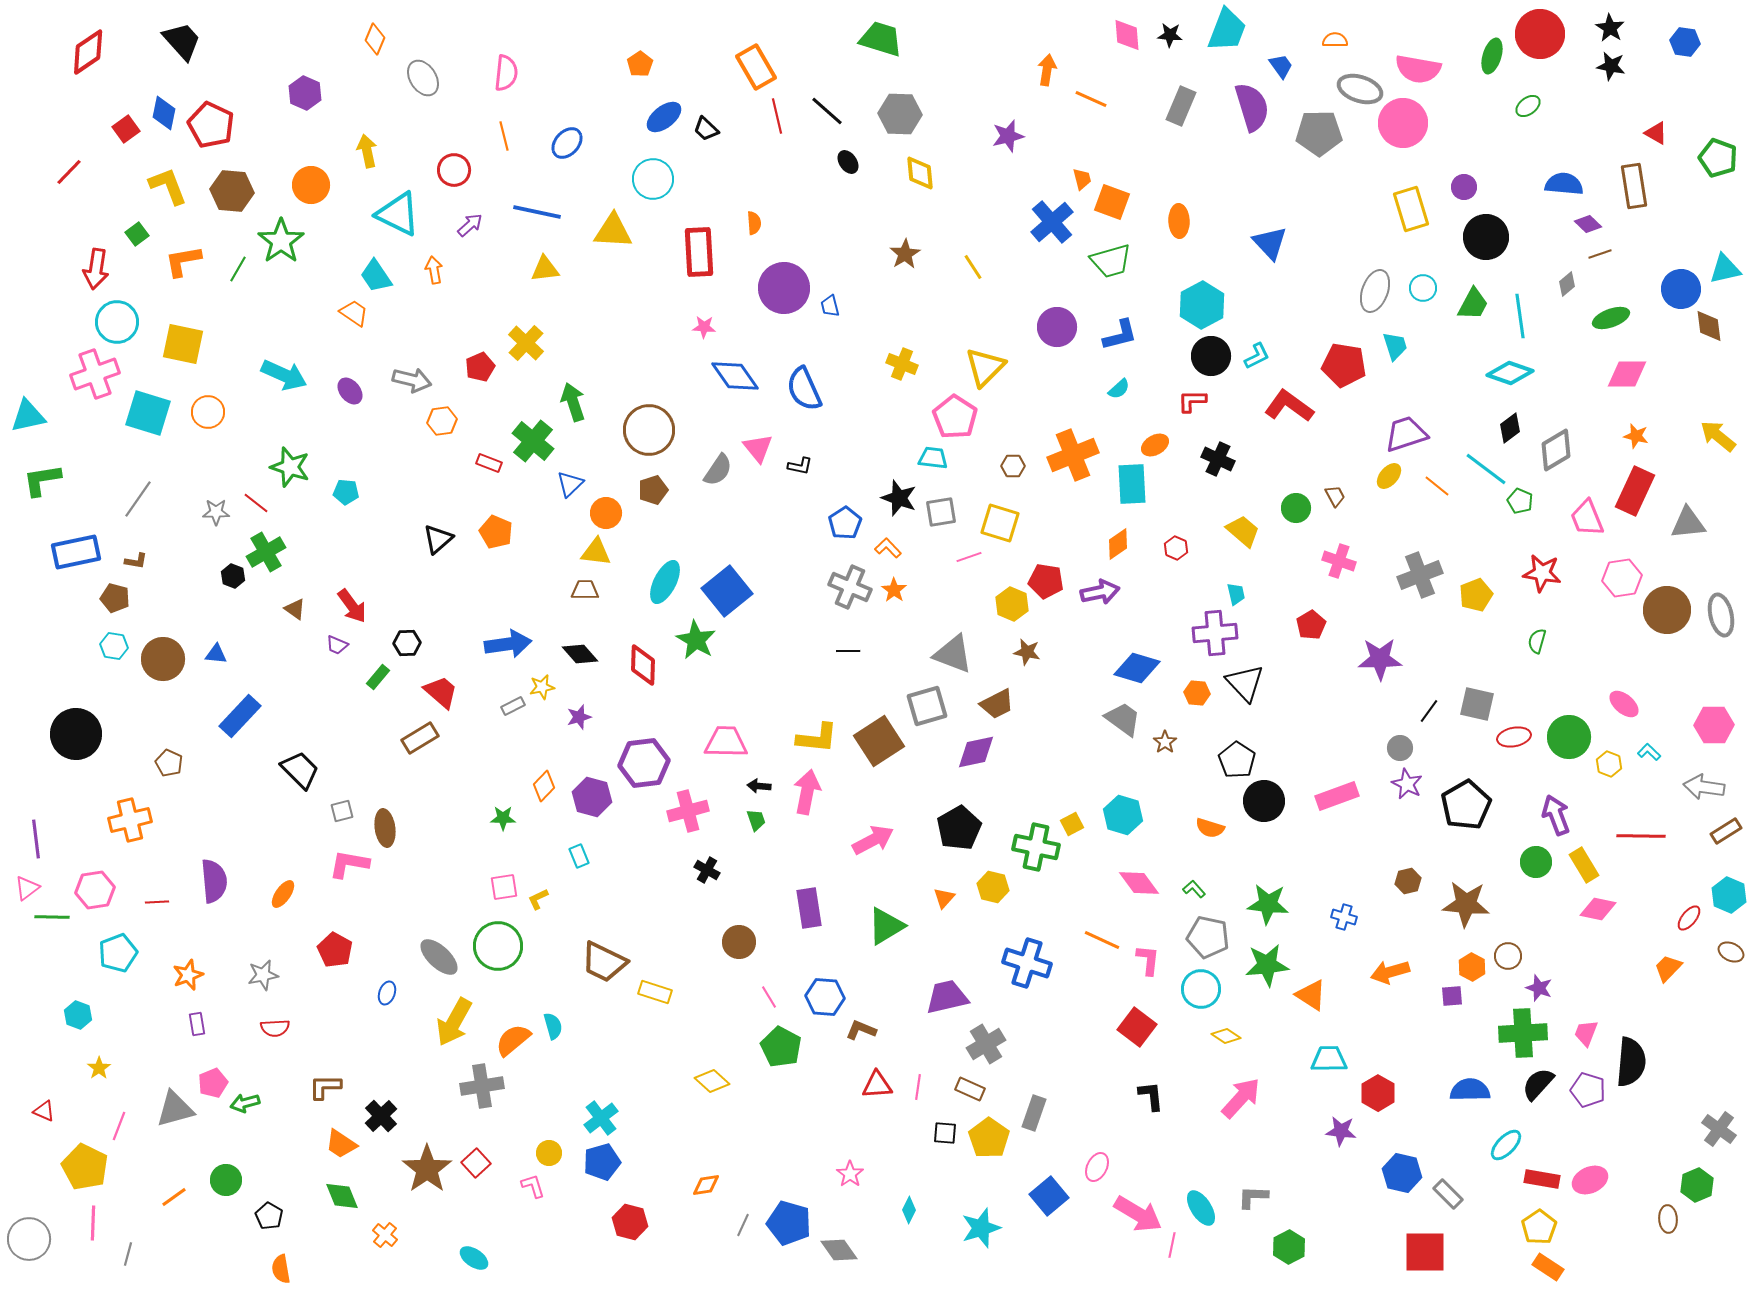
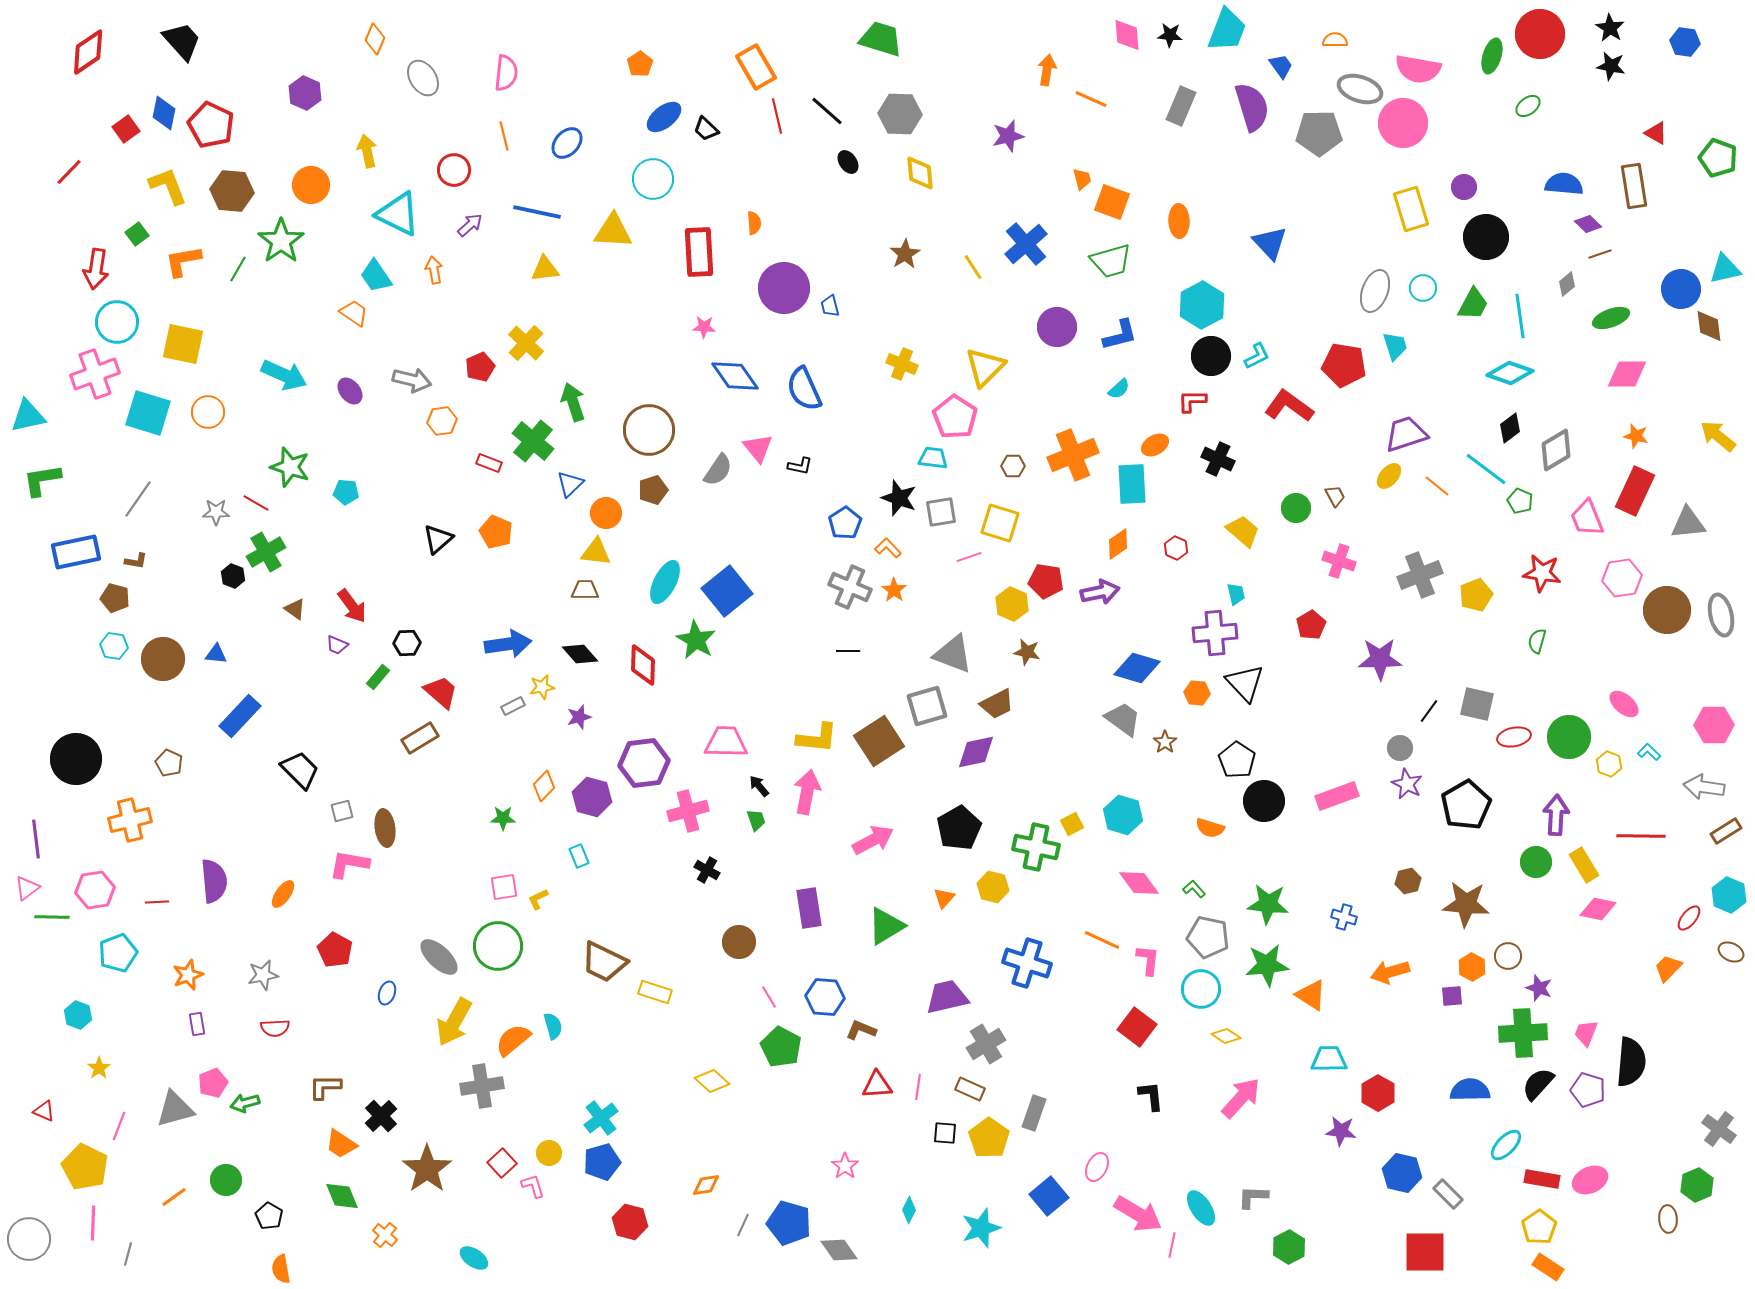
blue cross at (1052, 222): moved 26 px left, 22 px down
red line at (256, 503): rotated 8 degrees counterclockwise
black circle at (76, 734): moved 25 px down
black arrow at (759, 786): rotated 45 degrees clockwise
purple arrow at (1556, 815): rotated 24 degrees clockwise
red square at (476, 1163): moved 26 px right
pink star at (850, 1174): moved 5 px left, 8 px up
